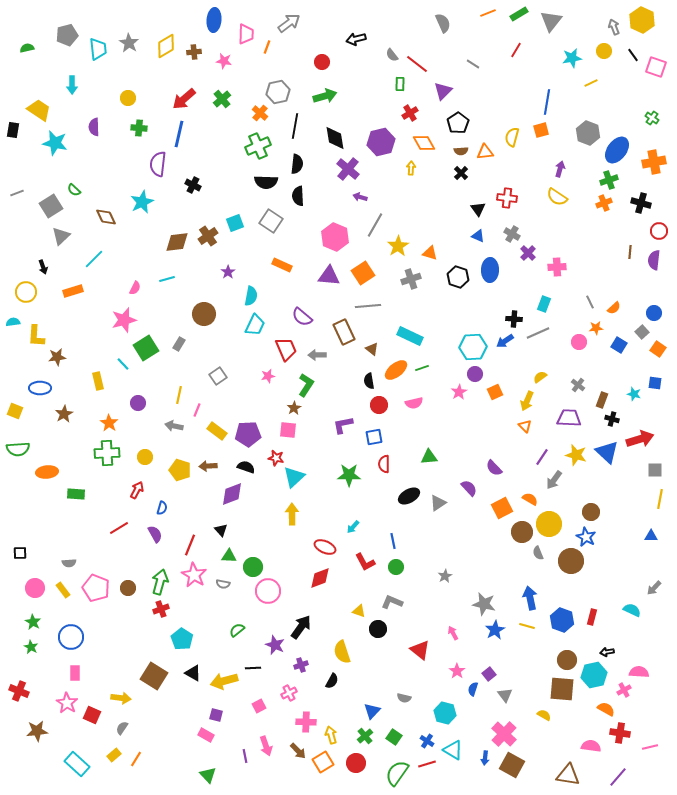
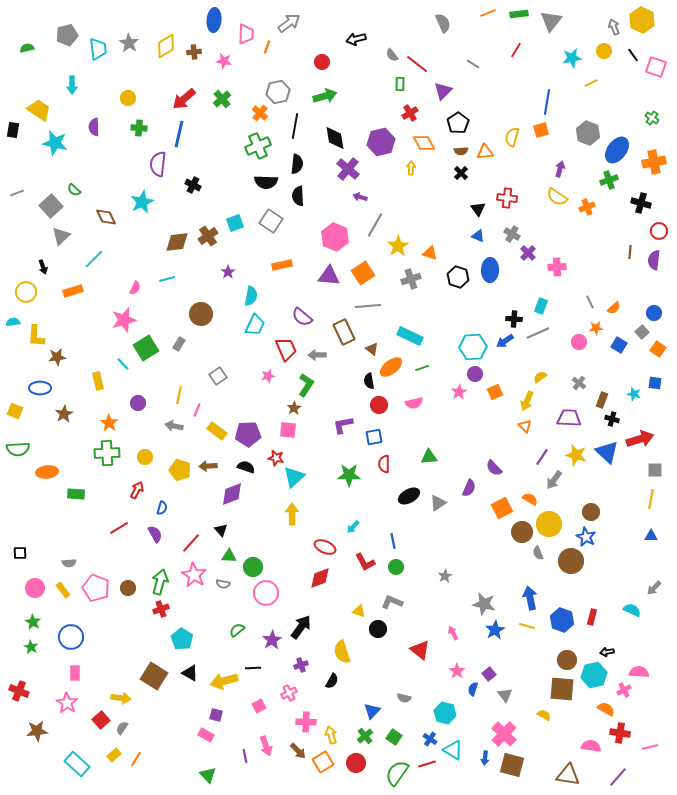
green rectangle at (519, 14): rotated 24 degrees clockwise
orange cross at (604, 203): moved 17 px left, 4 px down
gray square at (51, 206): rotated 10 degrees counterclockwise
orange rectangle at (282, 265): rotated 36 degrees counterclockwise
cyan rectangle at (544, 304): moved 3 px left, 2 px down
brown circle at (204, 314): moved 3 px left
orange ellipse at (396, 370): moved 5 px left, 3 px up
gray cross at (578, 385): moved 1 px right, 2 px up
purple semicircle at (469, 488): rotated 66 degrees clockwise
yellow line at (660, 499): moved 9 px left
red line at (190, 545): moved 1 px right, 2 px up; rotated 20 degrees clockwise
pink circle at (268, 591): moved 2 px left, 2 px down
purple star at (275, 645): moved 3 px left, 5 px up; rotated 18 degrees clockwise
black triangle at (193, 673): moved 3 px left
red square at (92, 715): moved 9 px right, 5 px down; rotated 24 degrees clockwise
blue cross at (427, 741): moved 3 px right, 2 px up
brown square at (512, 765): rotated 15 degrees counterclockwise
